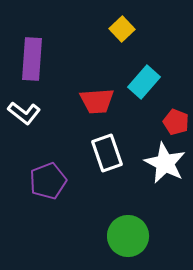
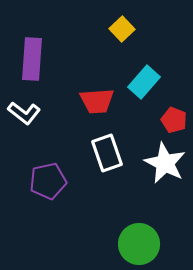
red pentagon: moved 2 px left, 2 px up
purple pentagon: rotated 9 degrees clockwise
green circle: moved 11 px right, 8 px down
